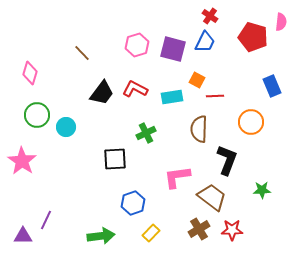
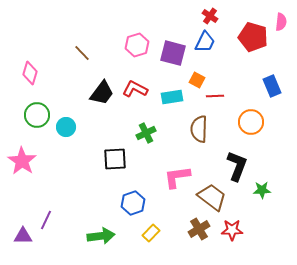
purple square: moved 4 px down
black L-shape: moved 10 px right, 6 px down
